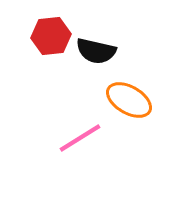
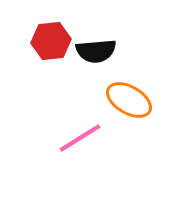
red hexagon: moved 5 px down
black semicircle: rotated 18 degrees counterclockwise
